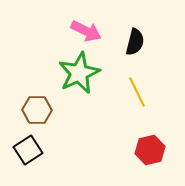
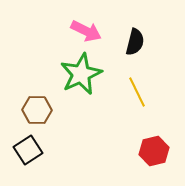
green star: moved 2 px right, 1 px down
red hexagon: moved 4 px right, 1 px down
